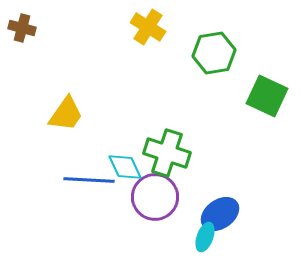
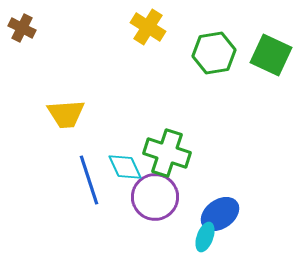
brown cross: rotated 12 degrees clockwise
green square: moved 4 px right, 41 px up
yellow trapezoid: rotated 51 degrees clockwise
blue line: rotated 69 degrees clockwise
